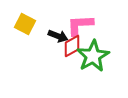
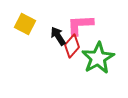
black arrow: rotated 144 degrees counterclockwise
red diamond: rotated 20 degrees counterclockwise
green star: moved 5 px right, 2 px down
